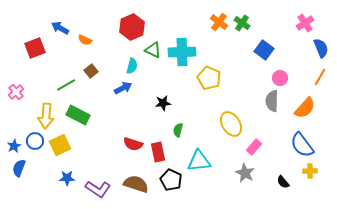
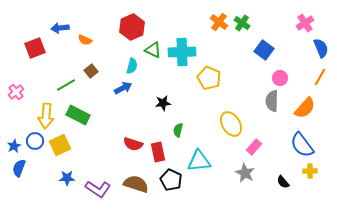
blue arrow at (60, 28): rotated 36 degrees counterclockwise
